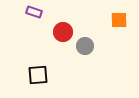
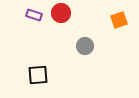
purple rectangle: moved 3 px down
orange square: rotated 18 degrees counterclockwise
red circle: moved 2 px left, 19 px up
